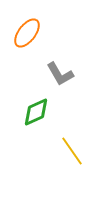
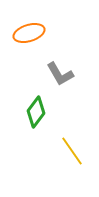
orange ellipse: moved 2 px right; rotated 36 degrees clockwise
green diamond: rotated 28 degrees counterclockwise
